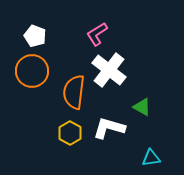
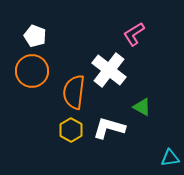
pink L-shape: moved 37 px right
yellow hexagon: moved 1 px right, 3 px up
cyan triangle: moved 19 px right
